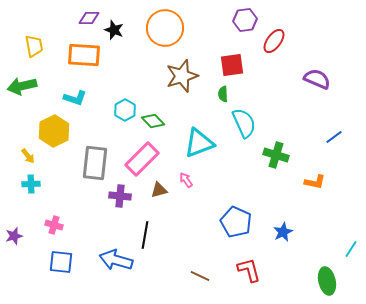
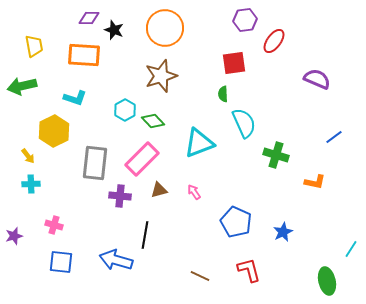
red square: moved 2 px right, 2 px up
brown star: moved 21 px left
pink arrow: moved 8 px right, 12 px down
